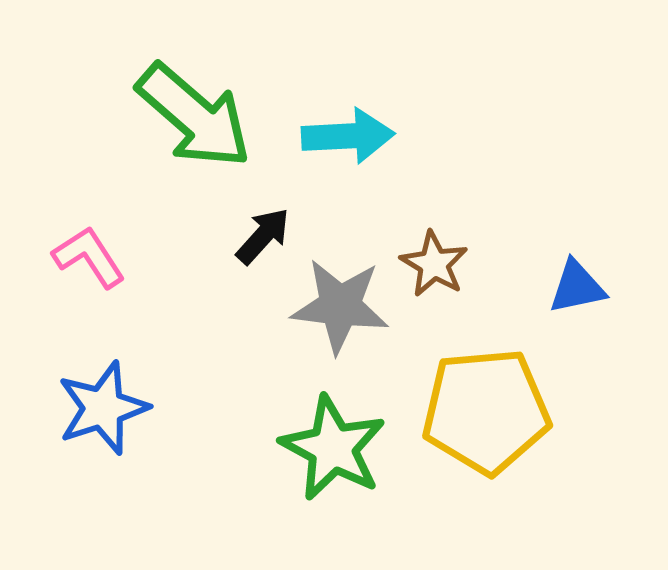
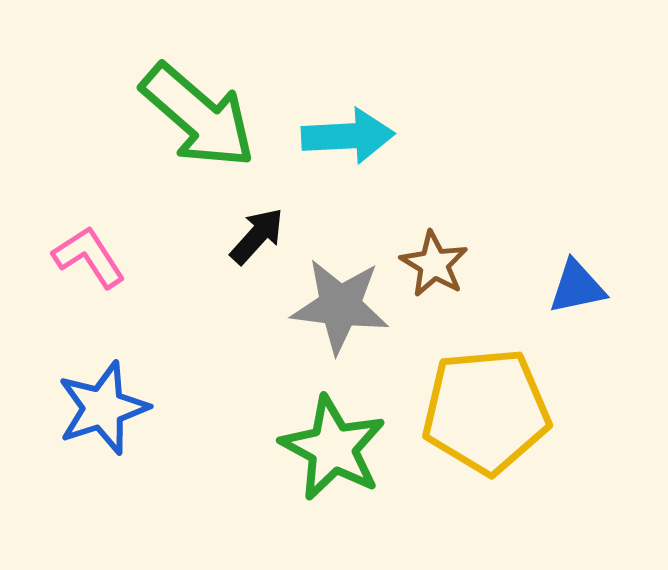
green arrow: moved 4 px right
black arrow: moved 6 px left
